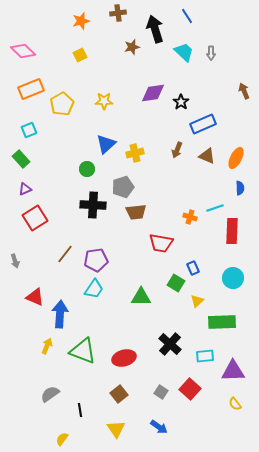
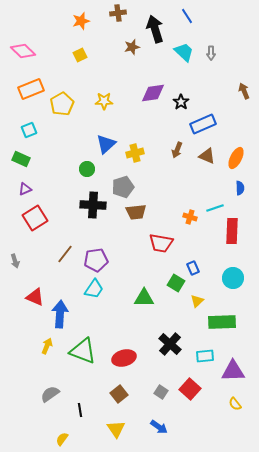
green rectangle at (21, 159): rotated 24 degrees counterclockwise
green triangle at (141, 297): moved 3 px right, 1 px down
